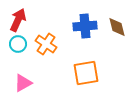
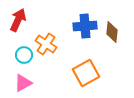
brown diamond: moved 5 px left, 5 px down; rotated 20 degrees clockwise
cyan circle: moved 6 px right, 11 px down
orange square: rotated 20 degrees counterclockwise
